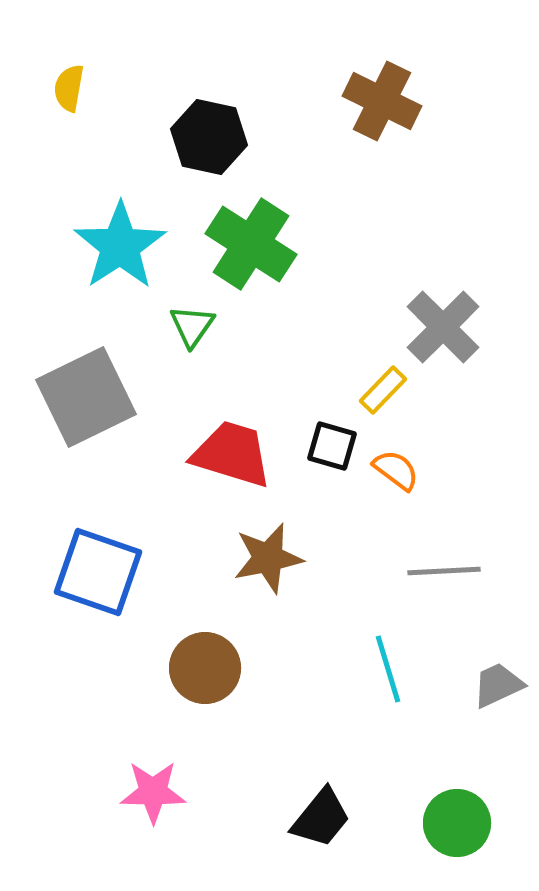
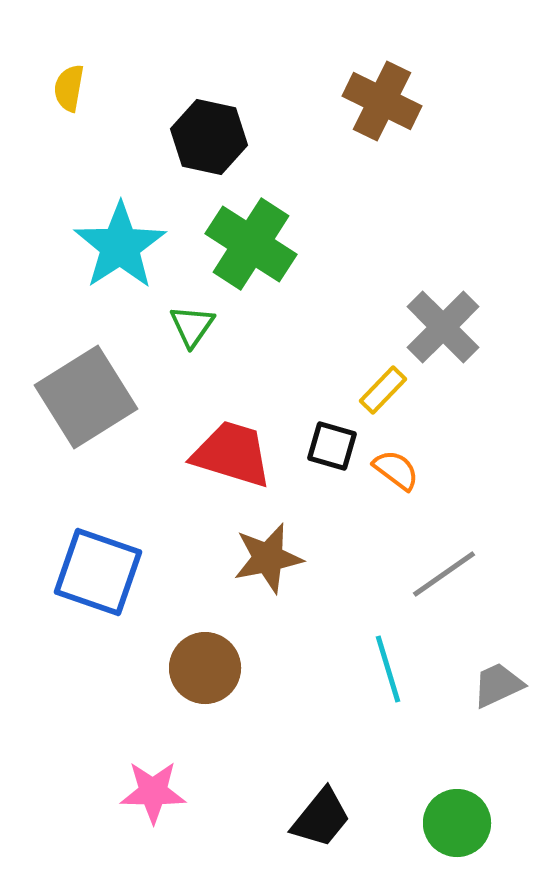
gray square: rotated 6 degrees counterclockwise
gray line: moved 3 px down; rotated 32 degrees counterclockwise
